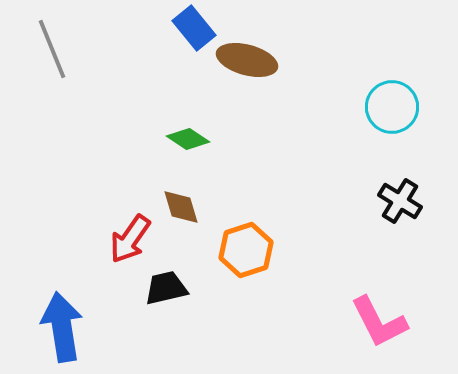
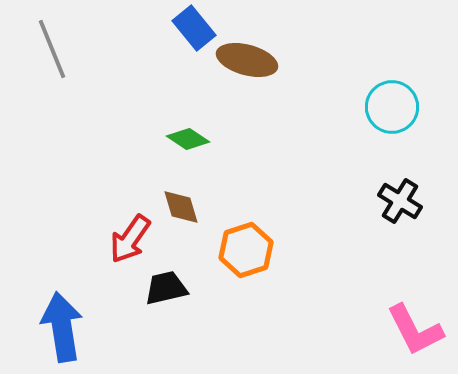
pink L-shape: moved 36 px right, 8 px down
